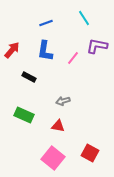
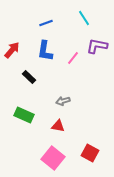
black rectangle: rotated 16 degrees clockwise
